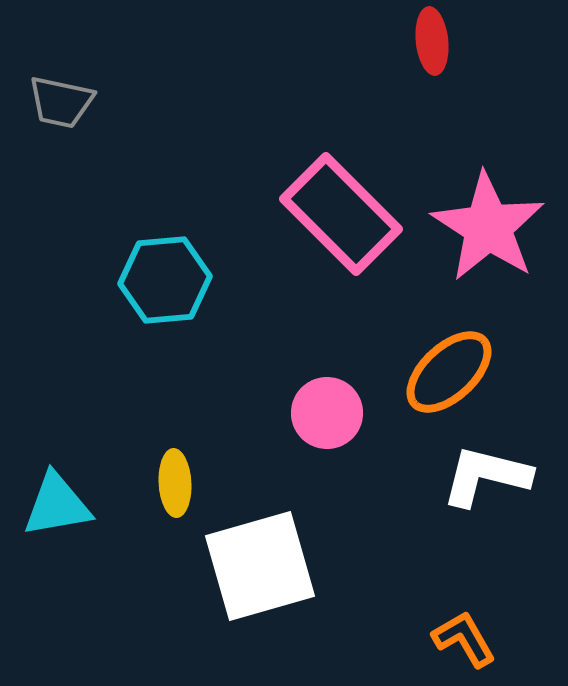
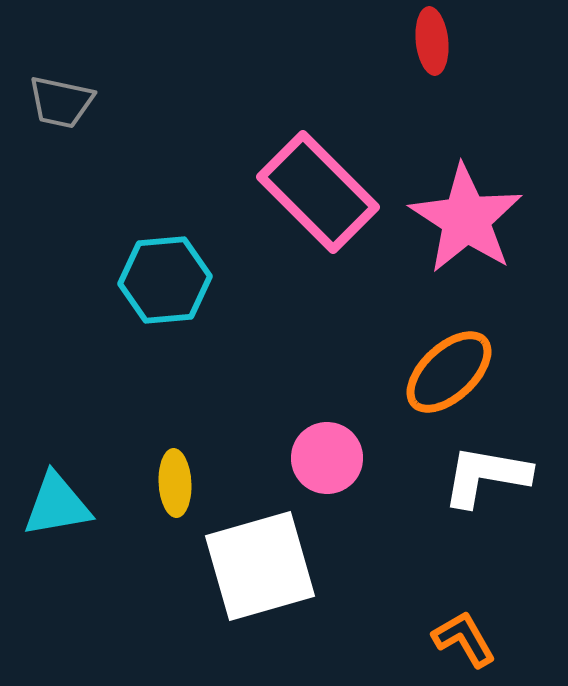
pink rectangle: moved 23 px left, 22 px up
pink star: moved 22 px left, 8 px up
pink circle: moved 45 px down
white L-shape: rotated 4 degrees counterclockwise
